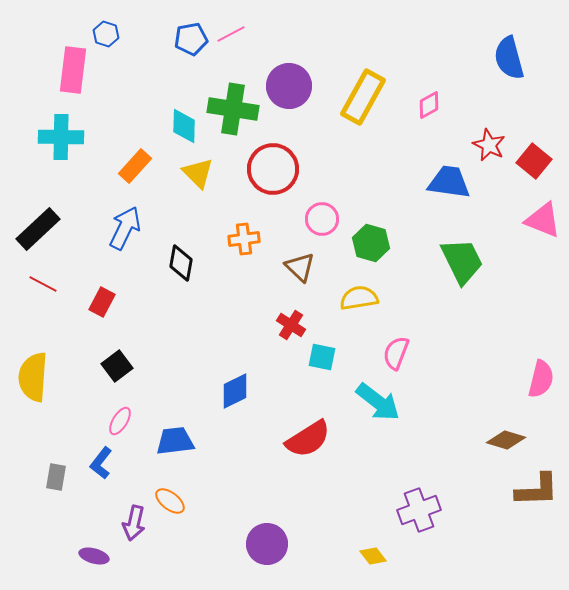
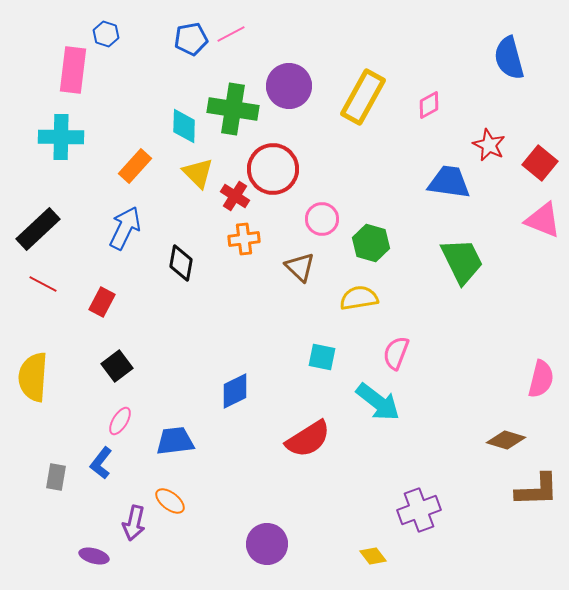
red square at (534, 161): moved 6 px right, 2 px down
red cross at (291, 325): moved 56 px left, 129 px up
